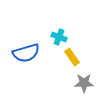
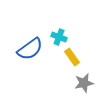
blue semicircle: moved 4 px right, 4 px up; rotated 20 degrees counterclockwise
gray star: rotated 12 degrees counterclockwise
